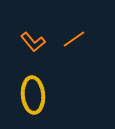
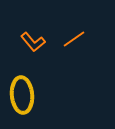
yellow ellipse: moved 11 px left
